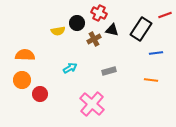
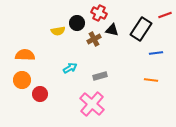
gray rectangle: moved 9 px left, 5 px down
